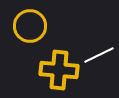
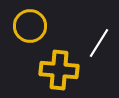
white line: moved 12 px up; rotated 32 degrees counterclockwise
